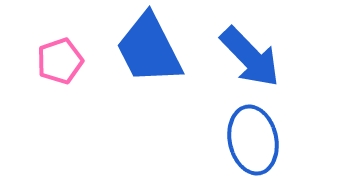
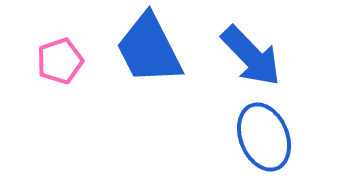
blue arrow: moved 1 px right, 1 px up
blue ellipse: moved 11 px right, 3 px up; rotated 10 degrees counterclockwise
